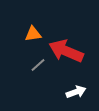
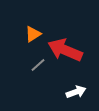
orange triangle: rotated 24 degrees counterclockwise
red arrow: moved 1 px left, 1 px up
